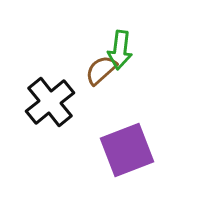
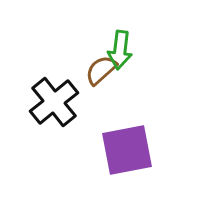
black cross: moved 4 px right
purple square: rotated 10 degrees clockwise
